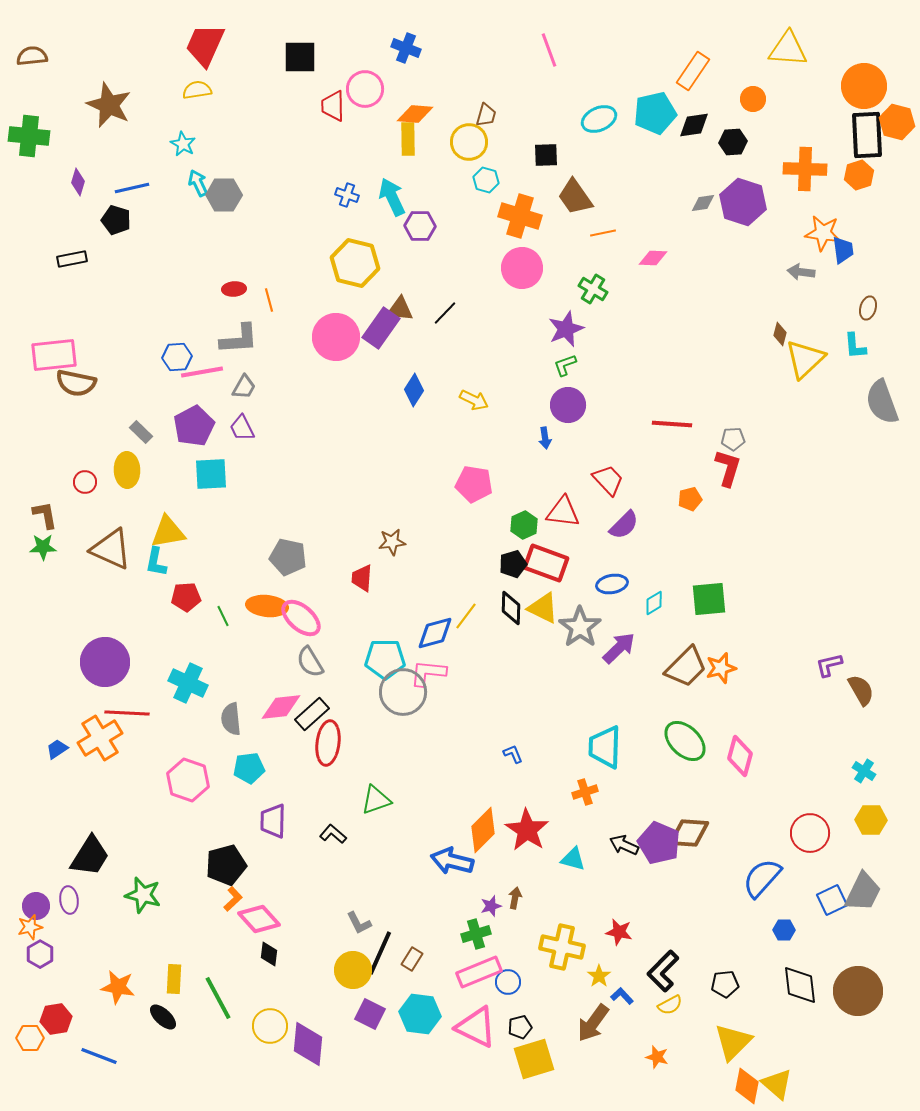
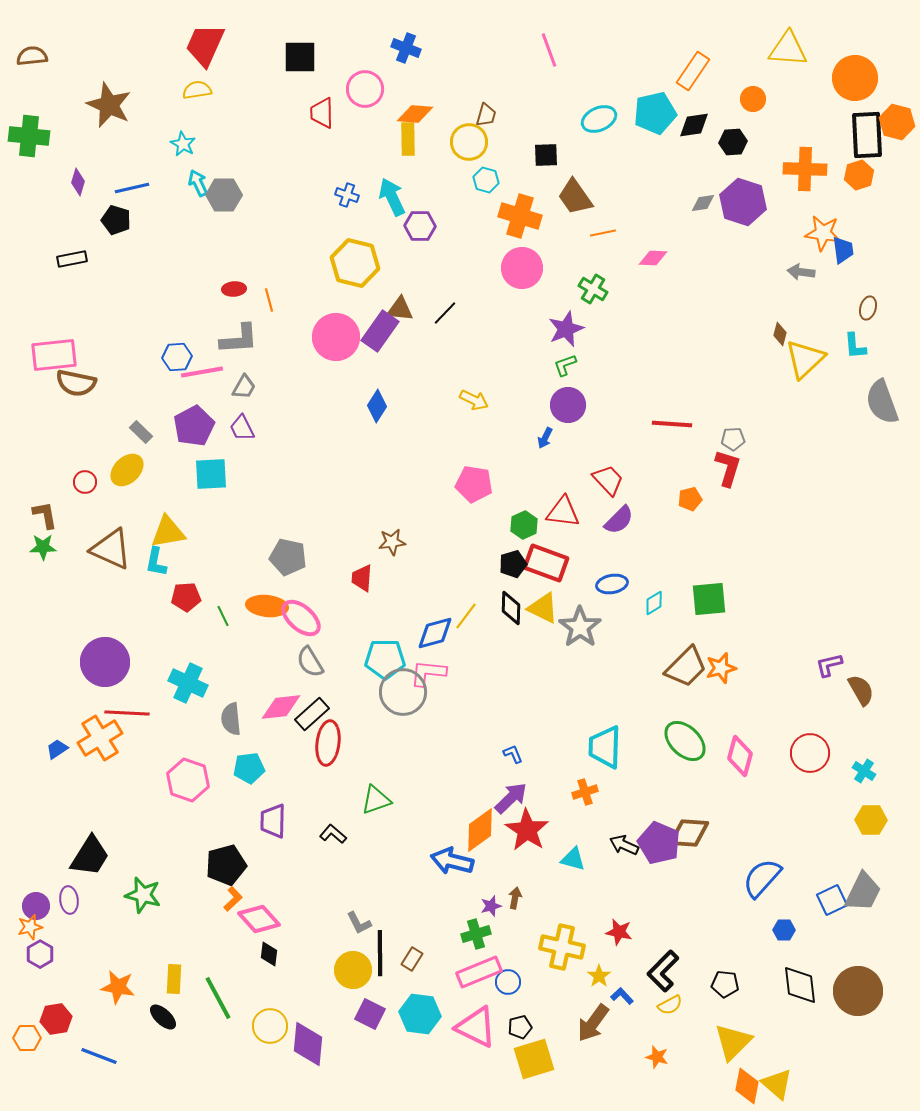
orange circle at (864, 86): moved 9 px left, 8 px up
red trapezoid at (333, 106): moved 11 px left, 7 px down
purple rectangle at (381, 328): moved 1 px left, 3 px down
blue diamond at (414, 390): moved 37 px left, 16 px down
blue arrow at (545, 438): rotated 35 degrees clockwise
yellow ellipse at (127, 470): rotated 48 degrees clockwise
purple semicircle at (624, 525): moved 5 px left, 5 px up
purple arrow at (619, 648): moved 108 px left, 150 px down
orange diamond at (483, 830): moved 3 px left; rotated 9 degrees clockwise
red circle at (810, 833): moved 80 px up
black line at (380, 953): rotated 24 degrees counterclockwise
black pentagon at (725, 984): rotated 12 degrees clockwise
orange hexagon at (30, 1038): moved 3 px left
